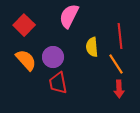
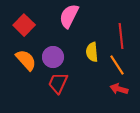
red line: moved 1 px right
yellow semicircle: moved 5 px down
orange line: moved 1 px right, 1 px down
red trapezoid: rotated 35 degrees clockwise
red arrow: rotated 108 degrees clockwise
